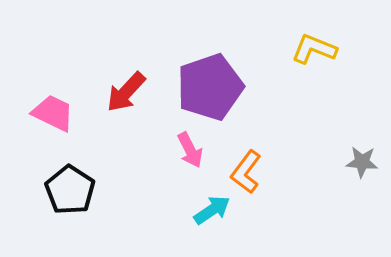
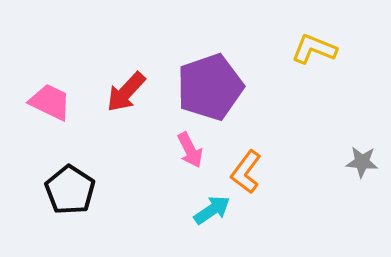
pink trapezoid: moved 3 px left, 11 px up
